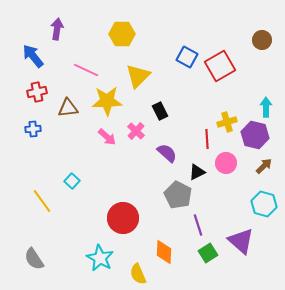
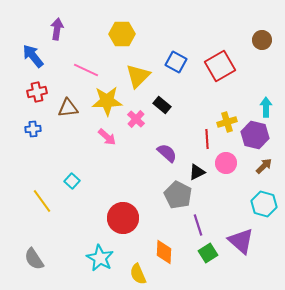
blue square: moved 11 px left, 5 px down
black rectangle: moved 2 px right, 6 px up; rotated 24 degrees counterclockwise
pink cross: moved 12 px up
